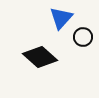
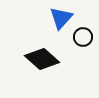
black diamond: moved 2 px right, 2 px down
